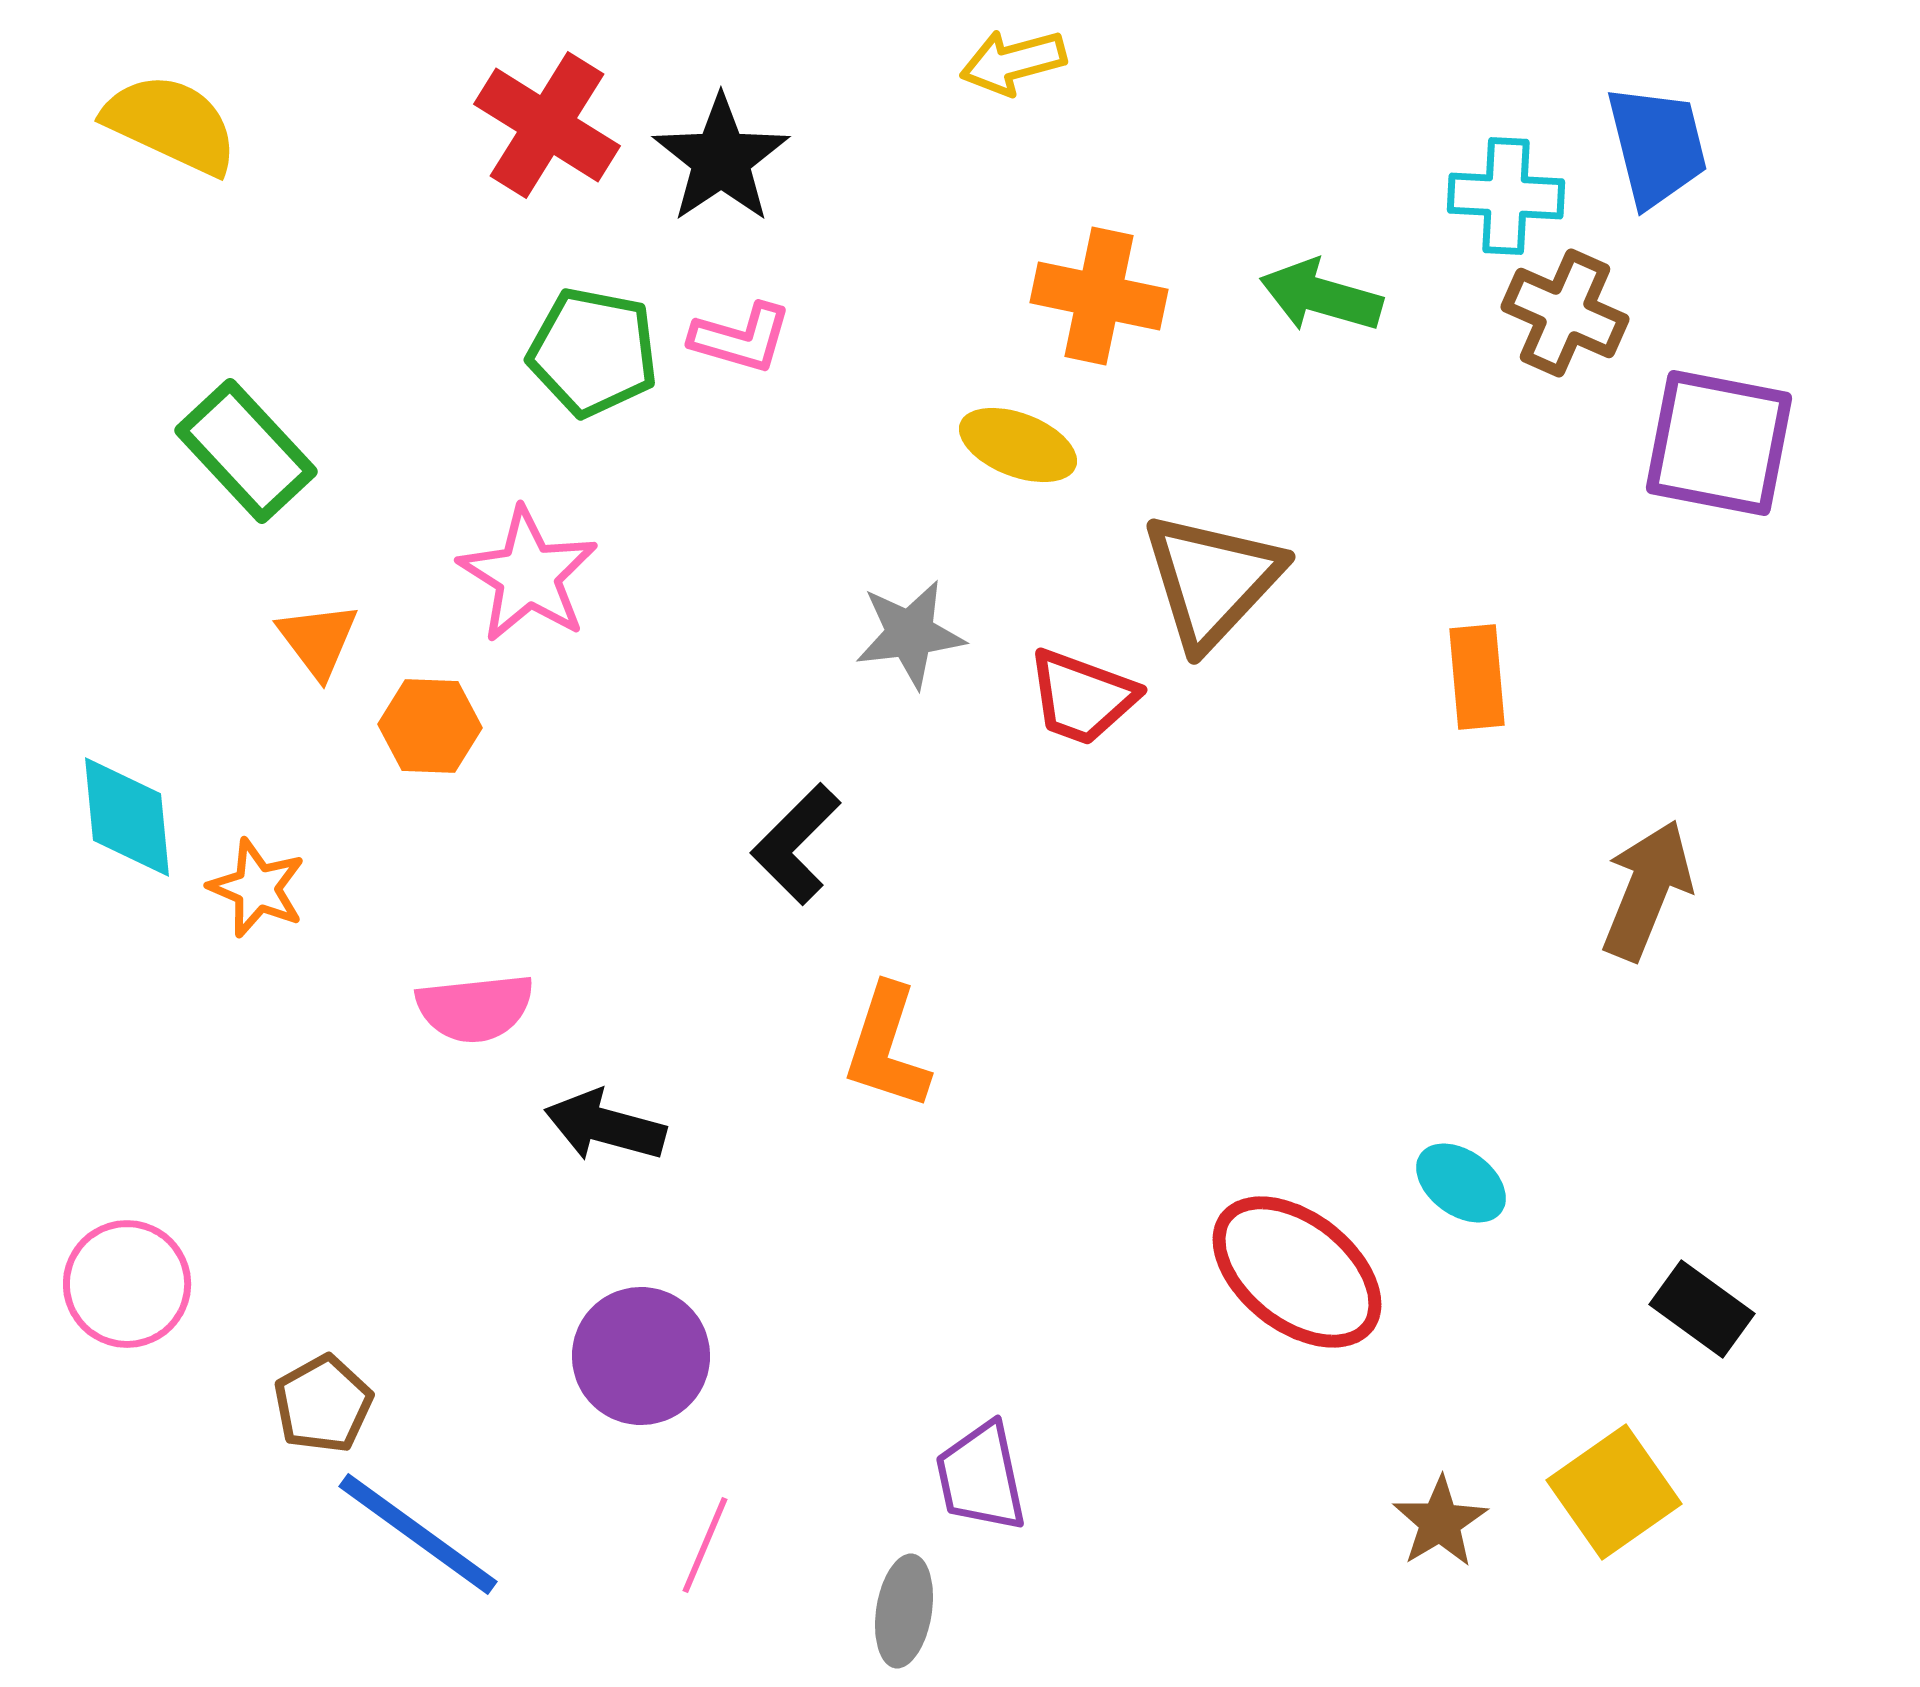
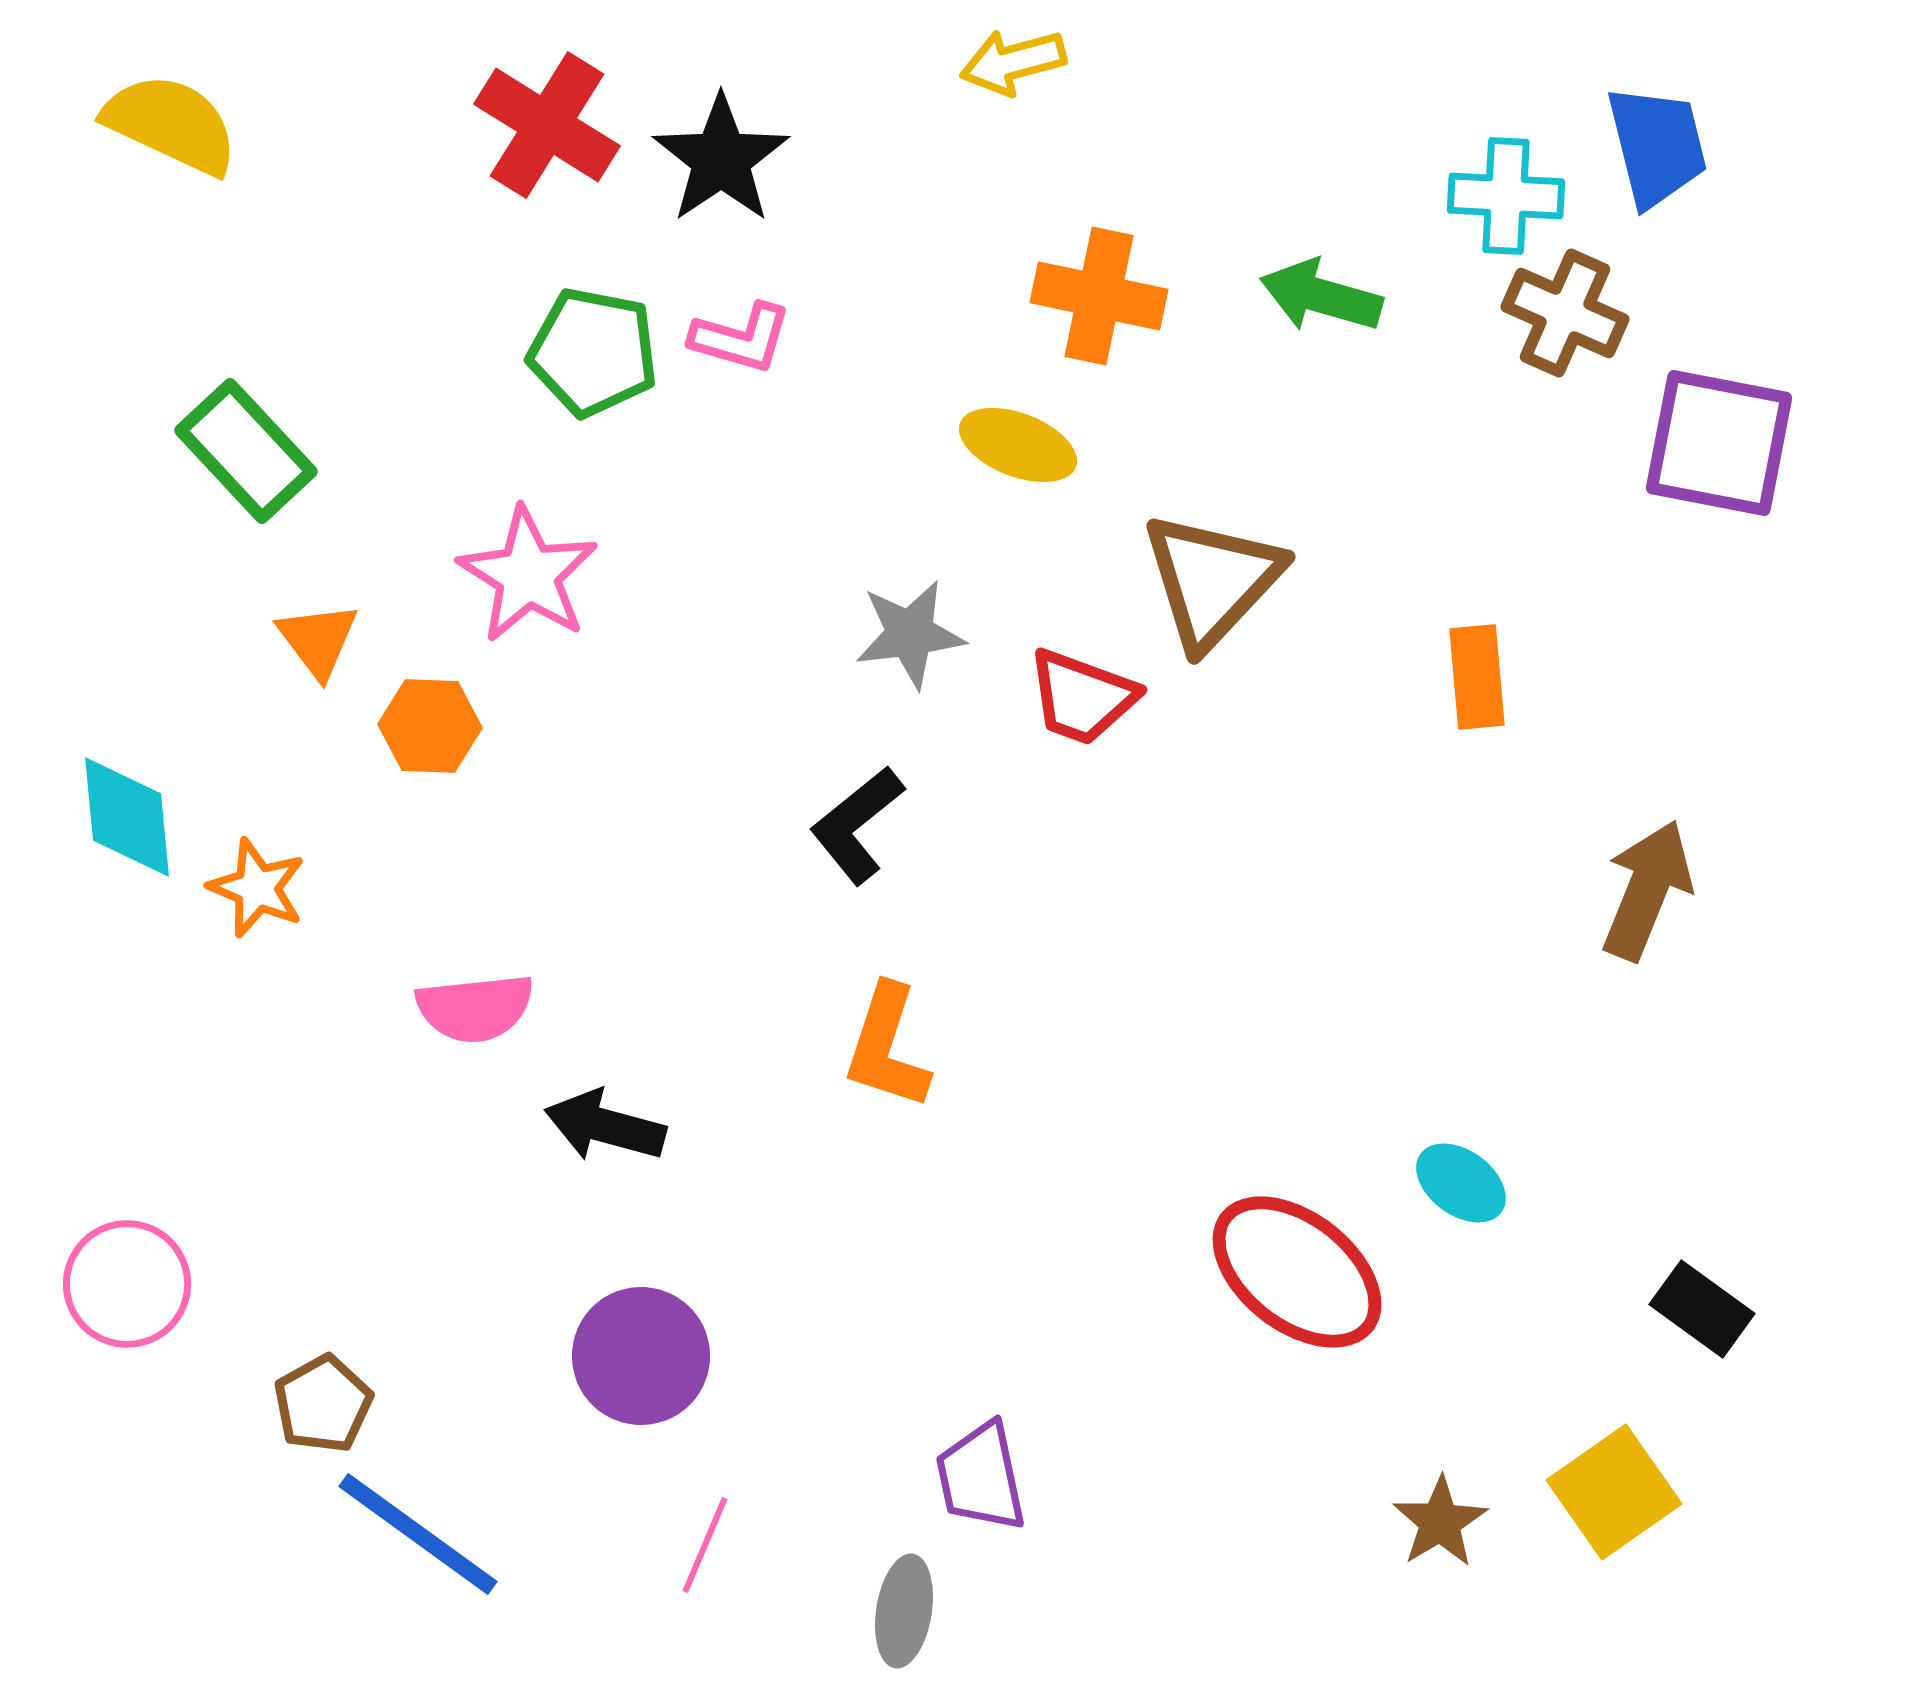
black L-shape: moved 61 px right, 19 px up; rotated 6 degrees clockwise
